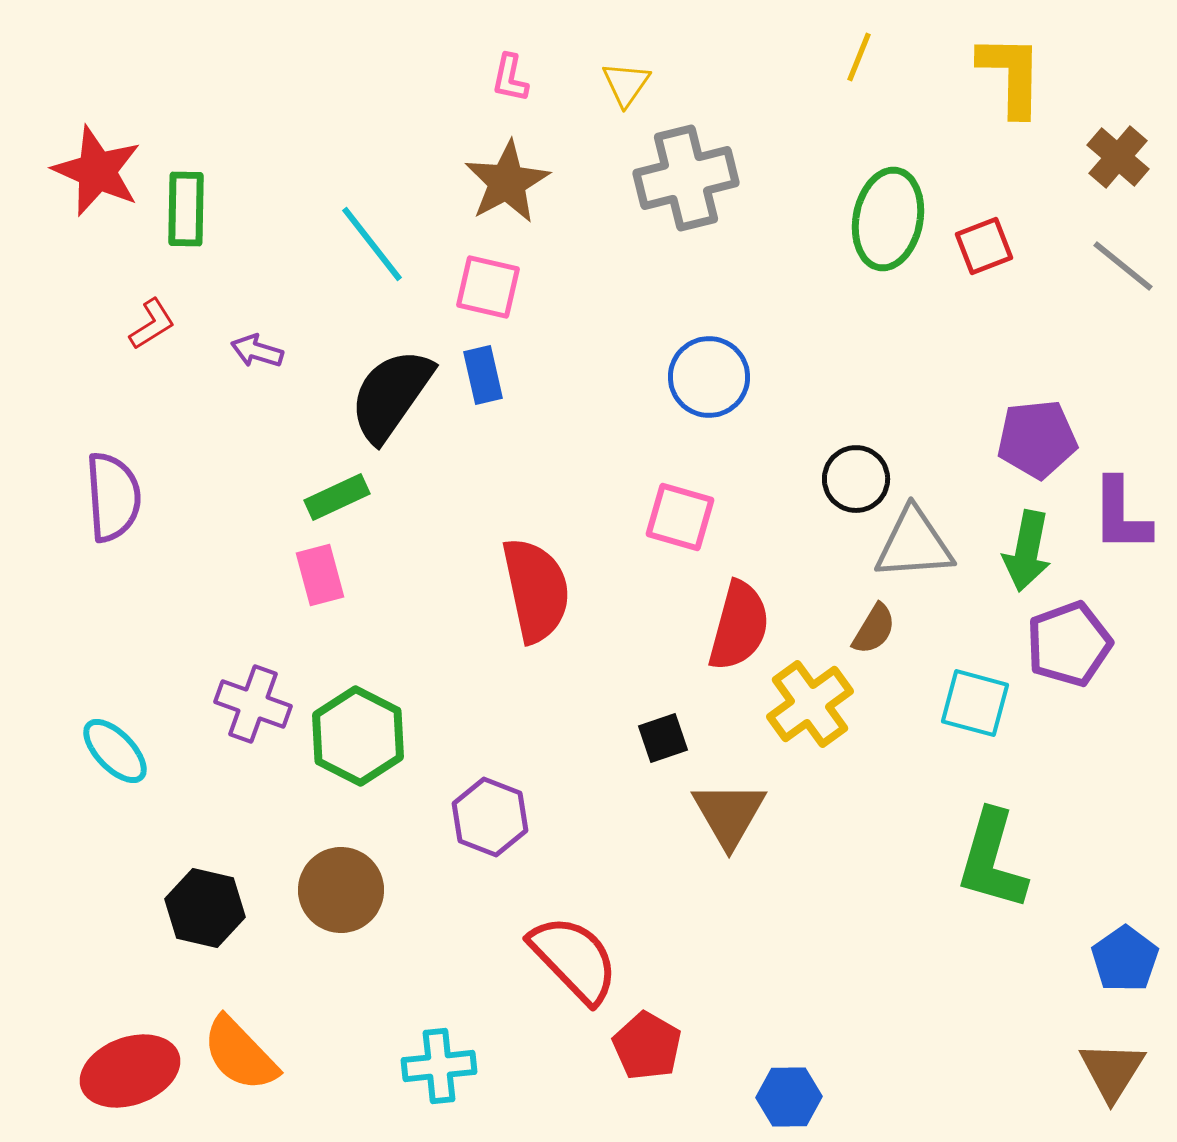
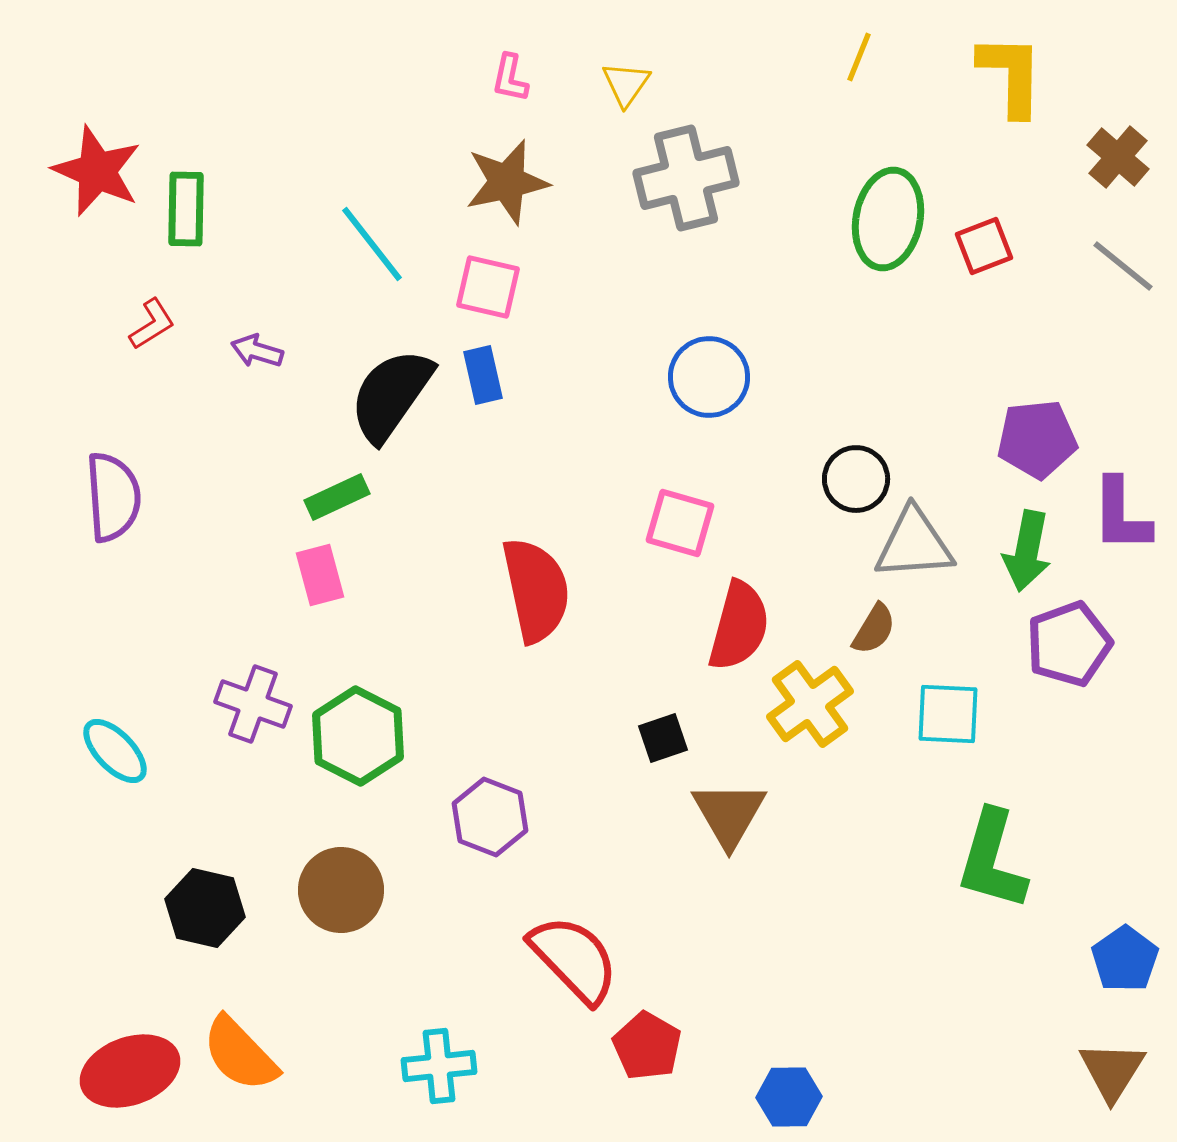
brown star at (507, 182): rotated 16 degrees clockwise
pink square at (680, 517): moved 6 px down
cyan square at (975, 703): moved 27 px left, 11 px down; rotated 12 degrees counterclockwise
